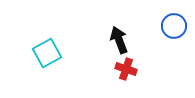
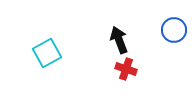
blue circle: moved 4 px down
